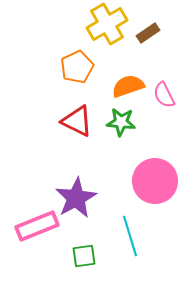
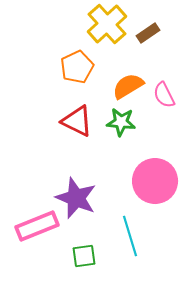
yellow cross: rotated 12 degrees counterclockwise
orange semicircle: rotated 12 degrees counterclockwise
purple star: rotated 21 degrees counterclockwise
